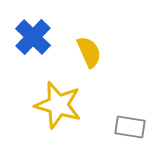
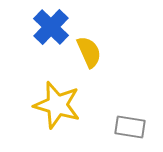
blue cross: moved 18 px right, 10 px up
yellow star: moved 1 px left
